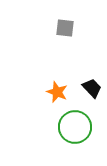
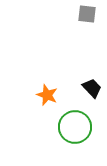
gray square: moved 22 px right, 14 px up
orange star: moved 10 px left, 3 px down
